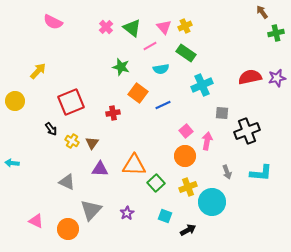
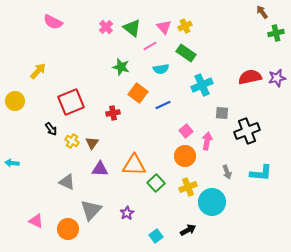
cyan square at (165, 216): moved 9 px left, 20 px down; rotated 32 degrees clockwise
